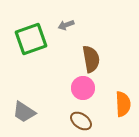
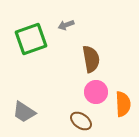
pink circle: moved 13 px right, 4 px down
